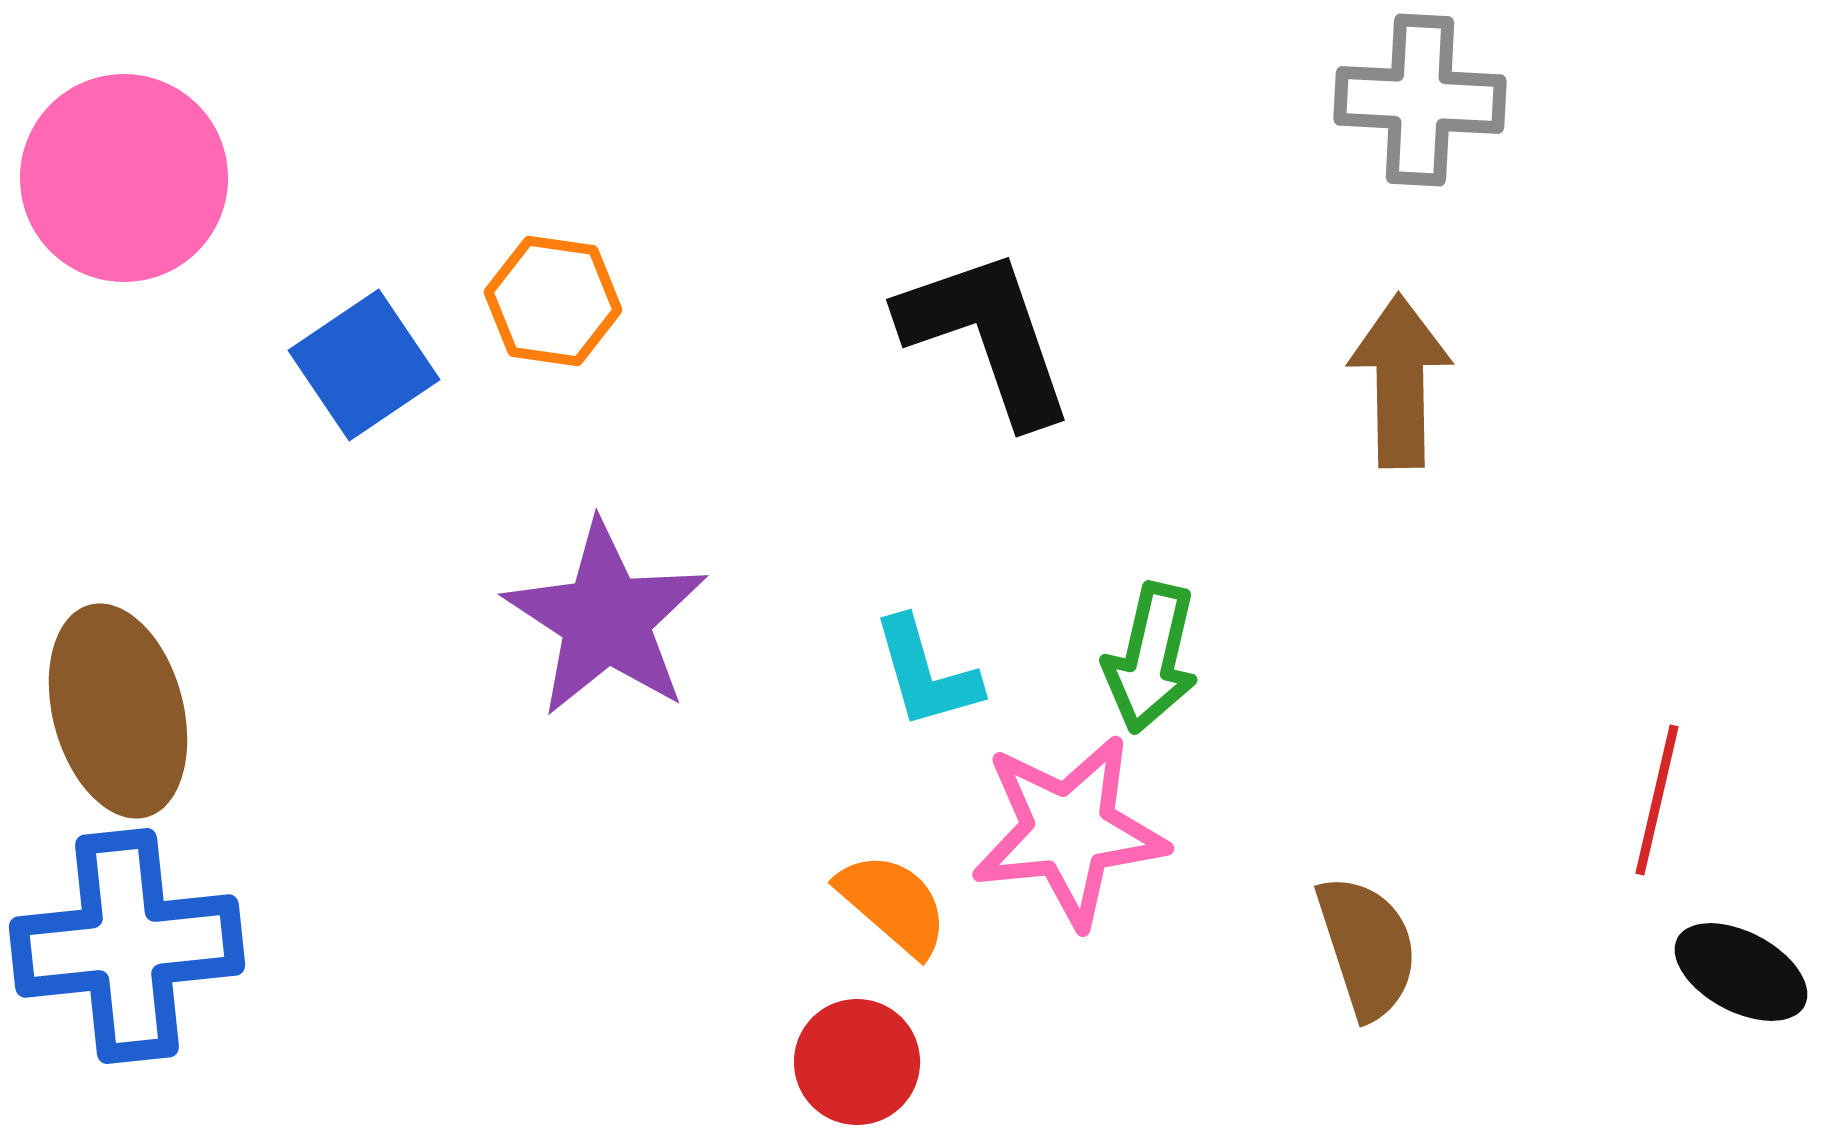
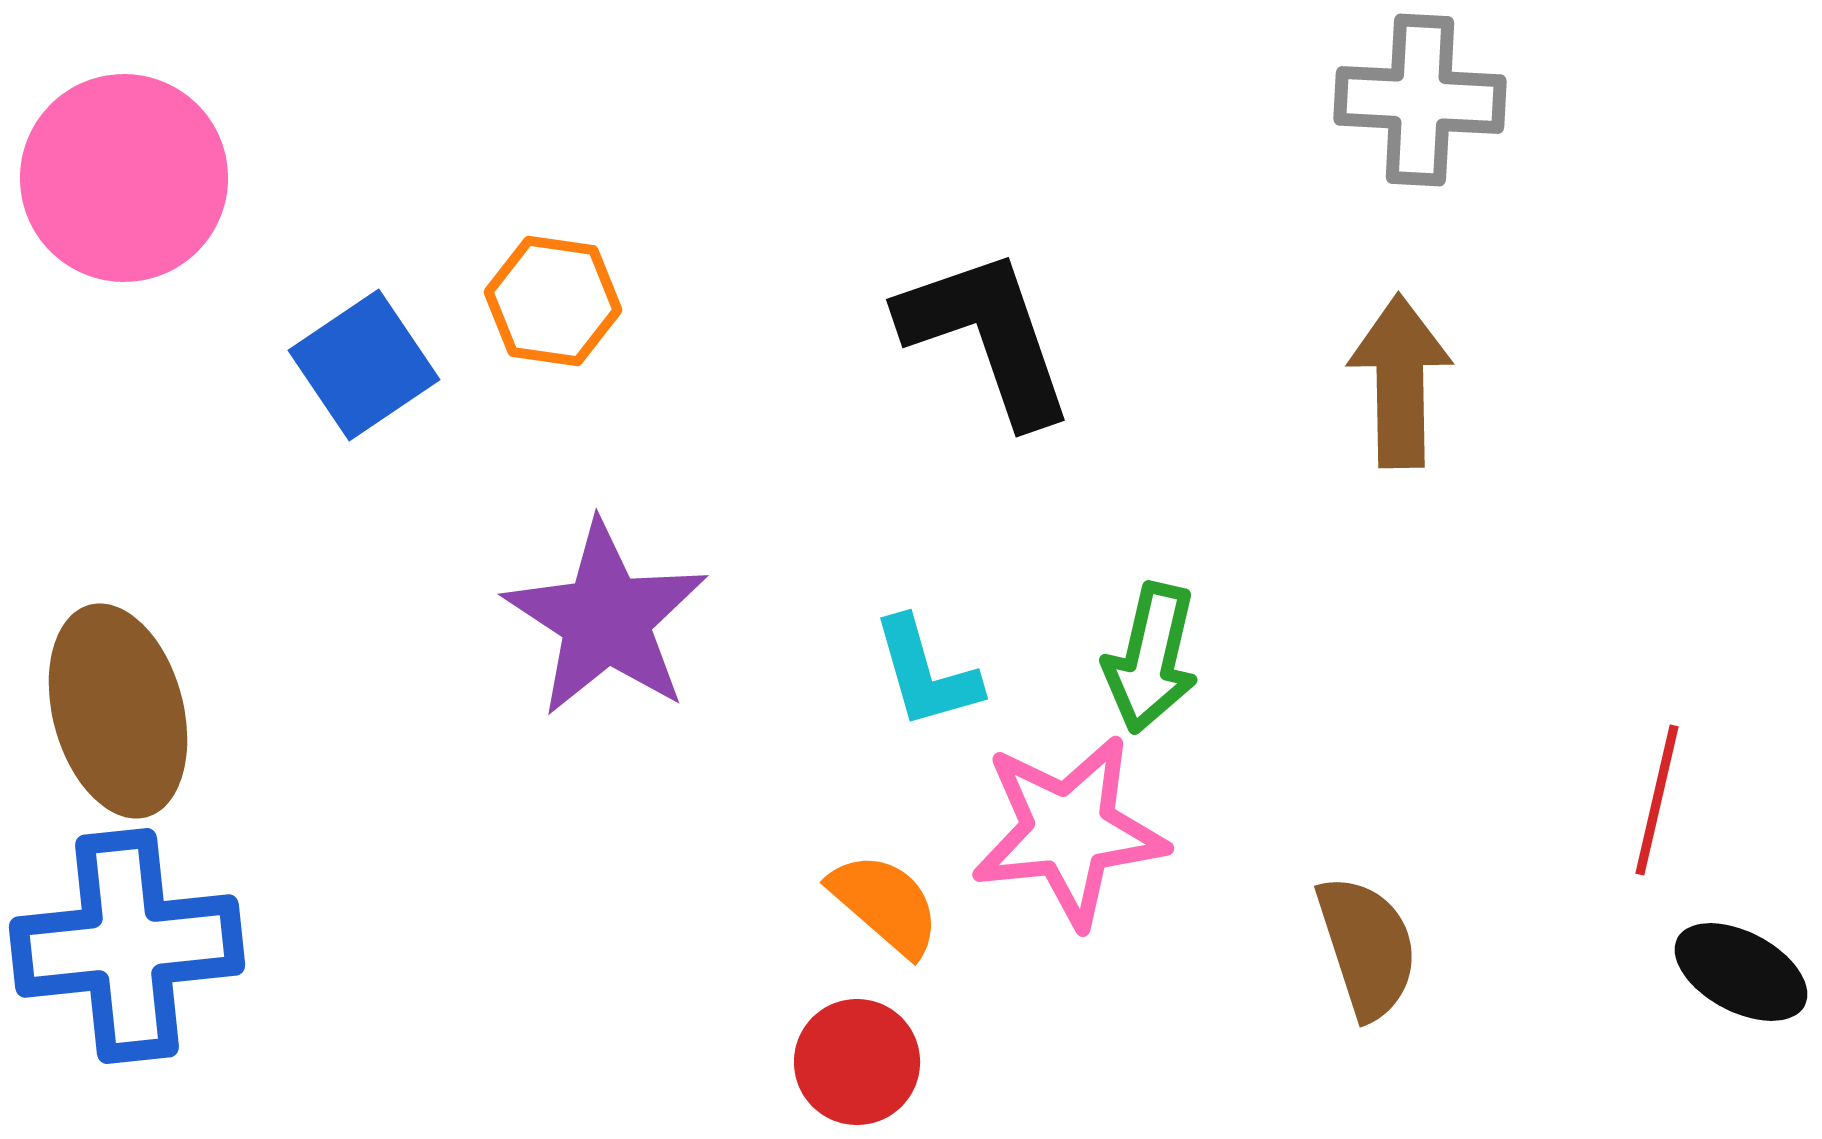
orange semicircle: moved 8 px left
